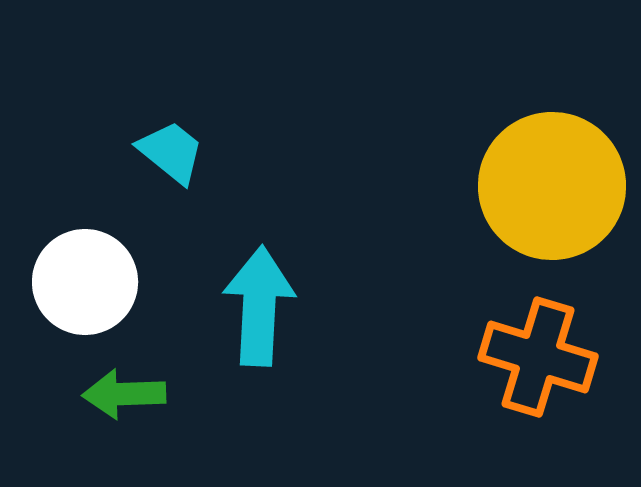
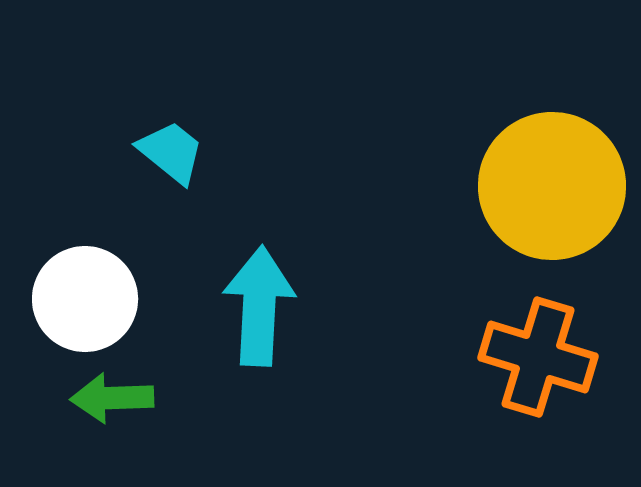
white circle: moved 17 px down
green arrow: moved 12 px left, 4 px down
